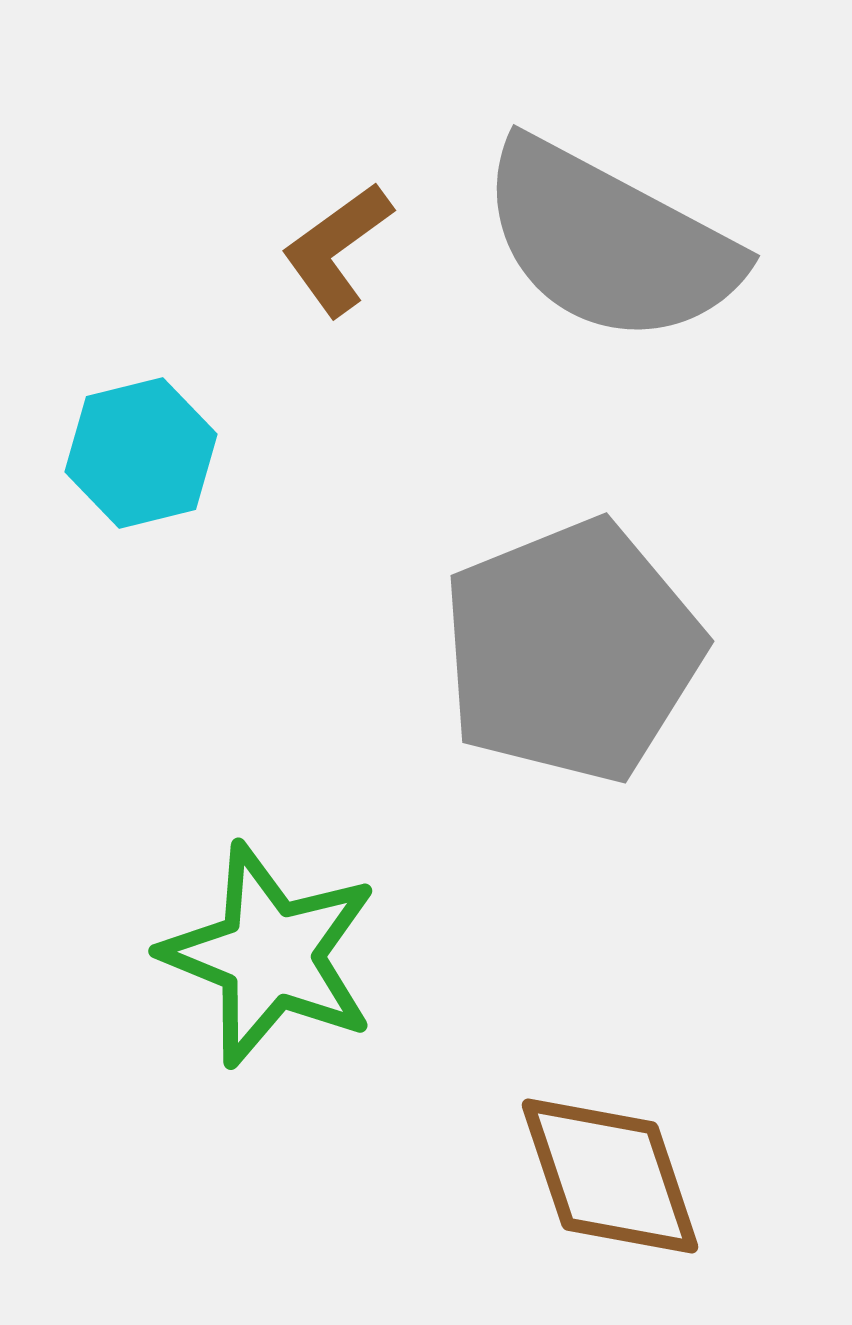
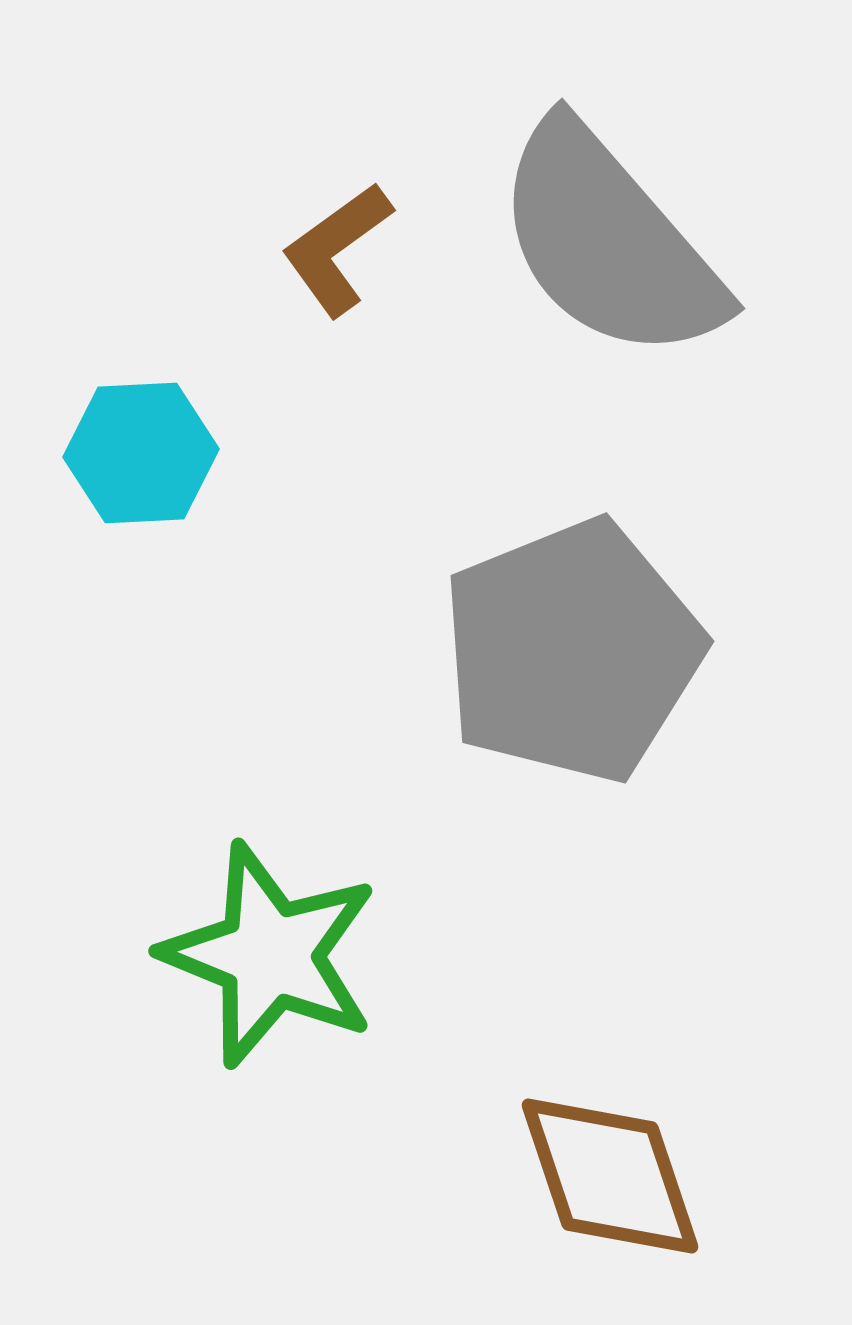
gray semicircle: rotated 21 degrees clockwise
cyan hexagon: rotated 11 degrees clockwise
